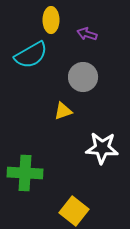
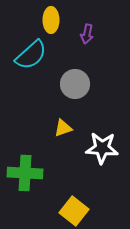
purple arrow: rotated 96 degrees counterclockwise
cyan semicircle: rotated 12 degrees counterclockwise
gray circle: moved 8 px left, 7 px down
yellow triangle: moved 17 px down
